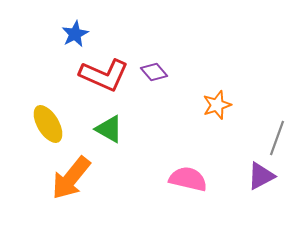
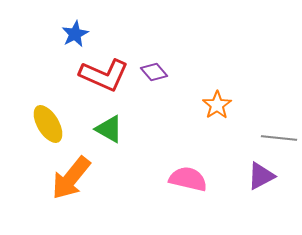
orange star: rotated 16 degrees counterclockwise
gray line: moved 2 px right; rotated 76 degrees clockwise
